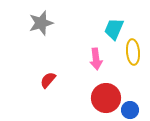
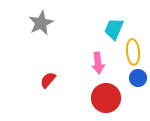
gray star: rotated 10 degrees counterclockwise
pink arrow: moved 2 px right, 4 px down
blue circle: moved 8 px right, 32 px up
